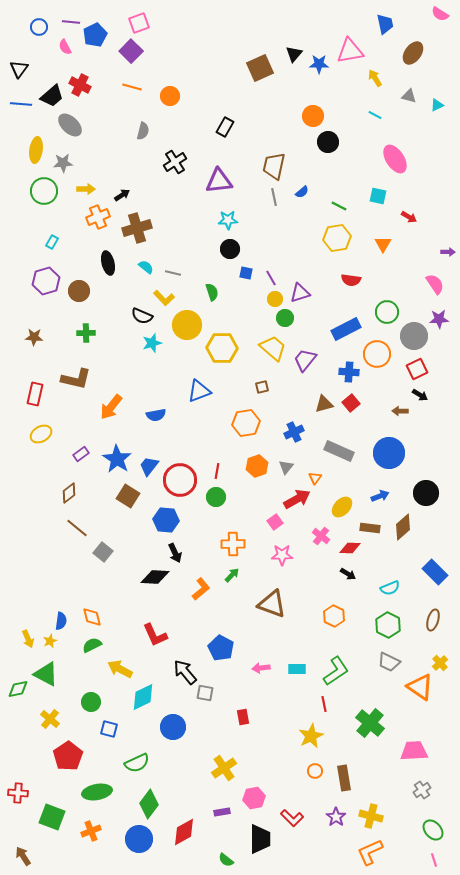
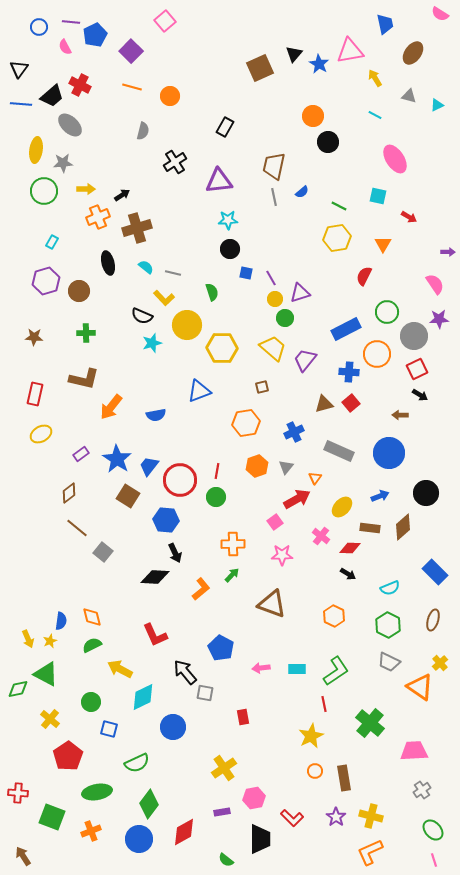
pink square at (139, 23): moved 26 px right, 2 px up; rotated 20 degrees counterclockwise
blue star at (319, 64): rotated 30 degrees clockwise
red semicircle at (351, 280): moved 13 px right, 4 px up; rotated 108 degrees clockwise
brown L-shape at (76, 379): moved 8 px right
brown arrow at (400, 411): moved 4 px down
